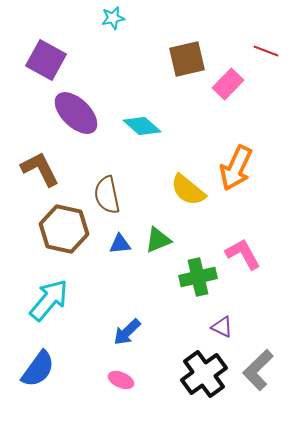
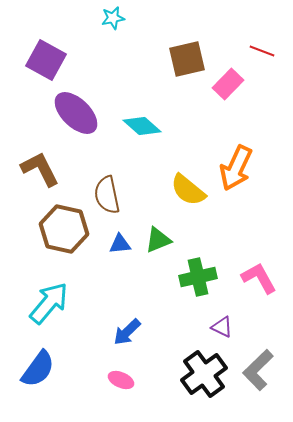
red line: moved 4 px left
pink L-shape: moved 16 px right, 24 px down
cyan arrow: moved 3 px down
